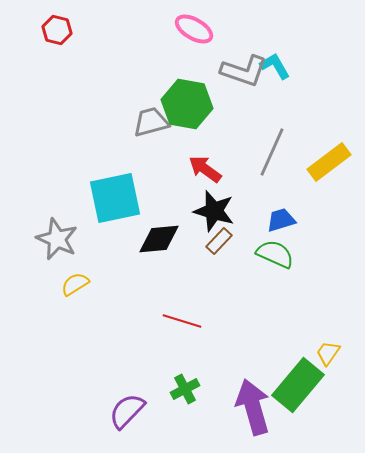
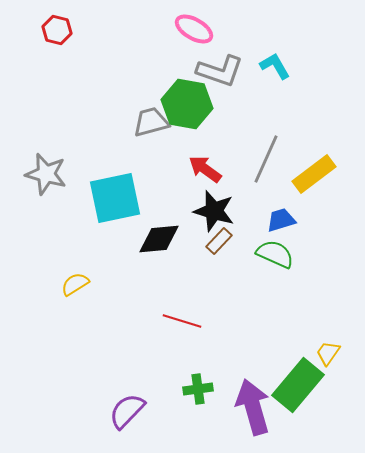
gray L-shape: moved 24 px left
gray line: moved 6 px left, 7 px down
yellow rectangle: moved 15 px left, 12 px down
gray star: moved 11 px left, 65 px up; rotated 9 degrees counterclockwise
green cross: moved 13 px right; rotated 20 degrees clockwise
